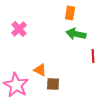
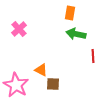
orange triangle: moved 1 px right
